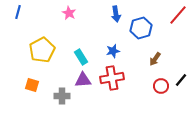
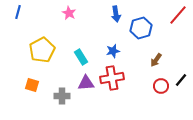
brown arrow: moved 1 px right, 1 px down
purple triangle: moved 3 px right, 3 px down
